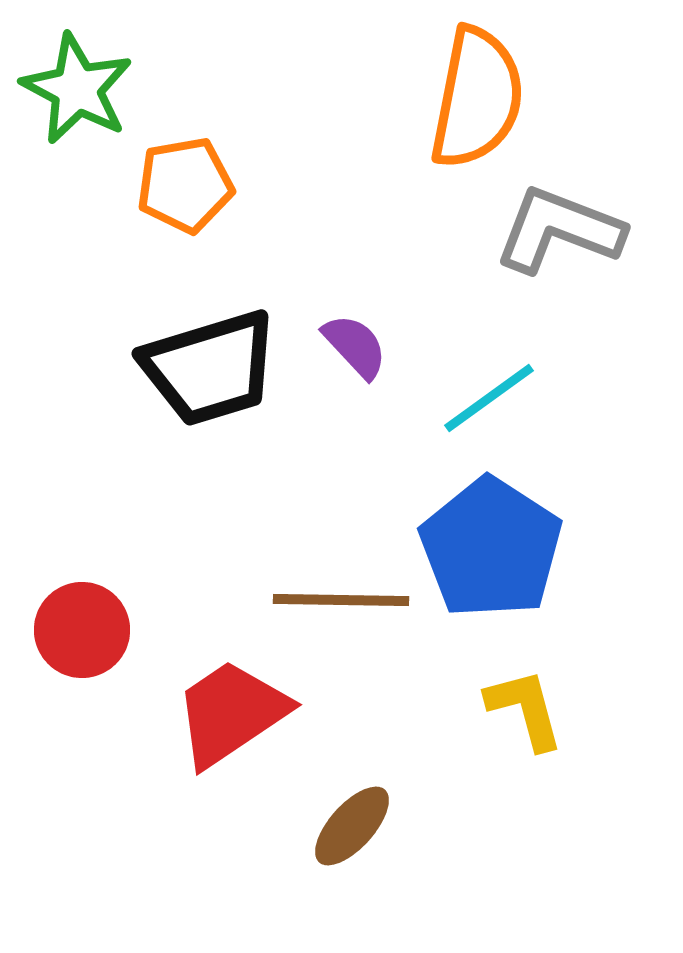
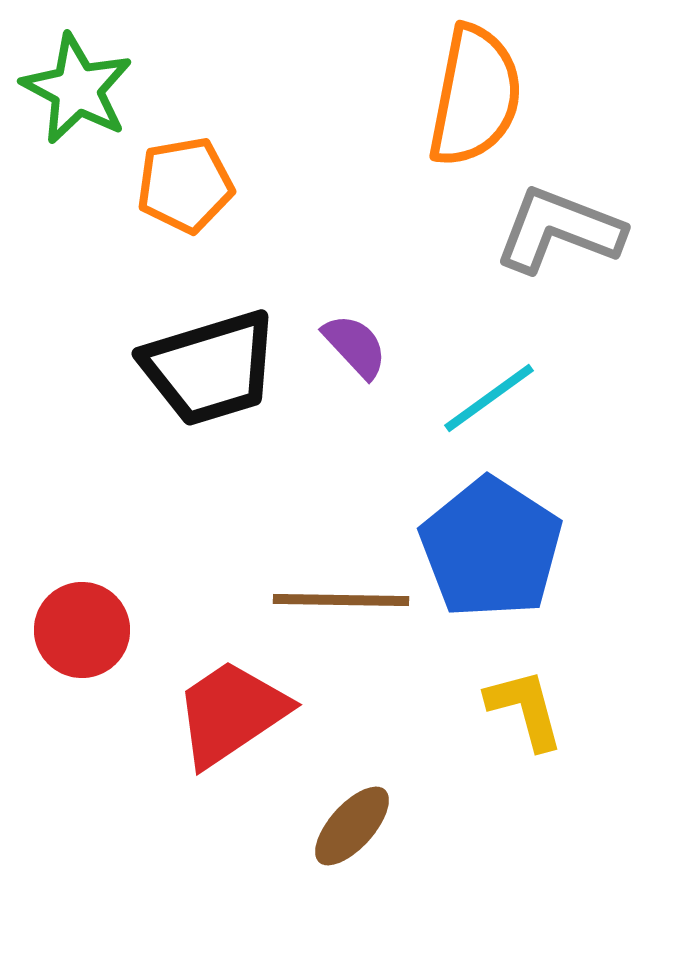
orange semicircle: moved 2 px left, 2 px up
